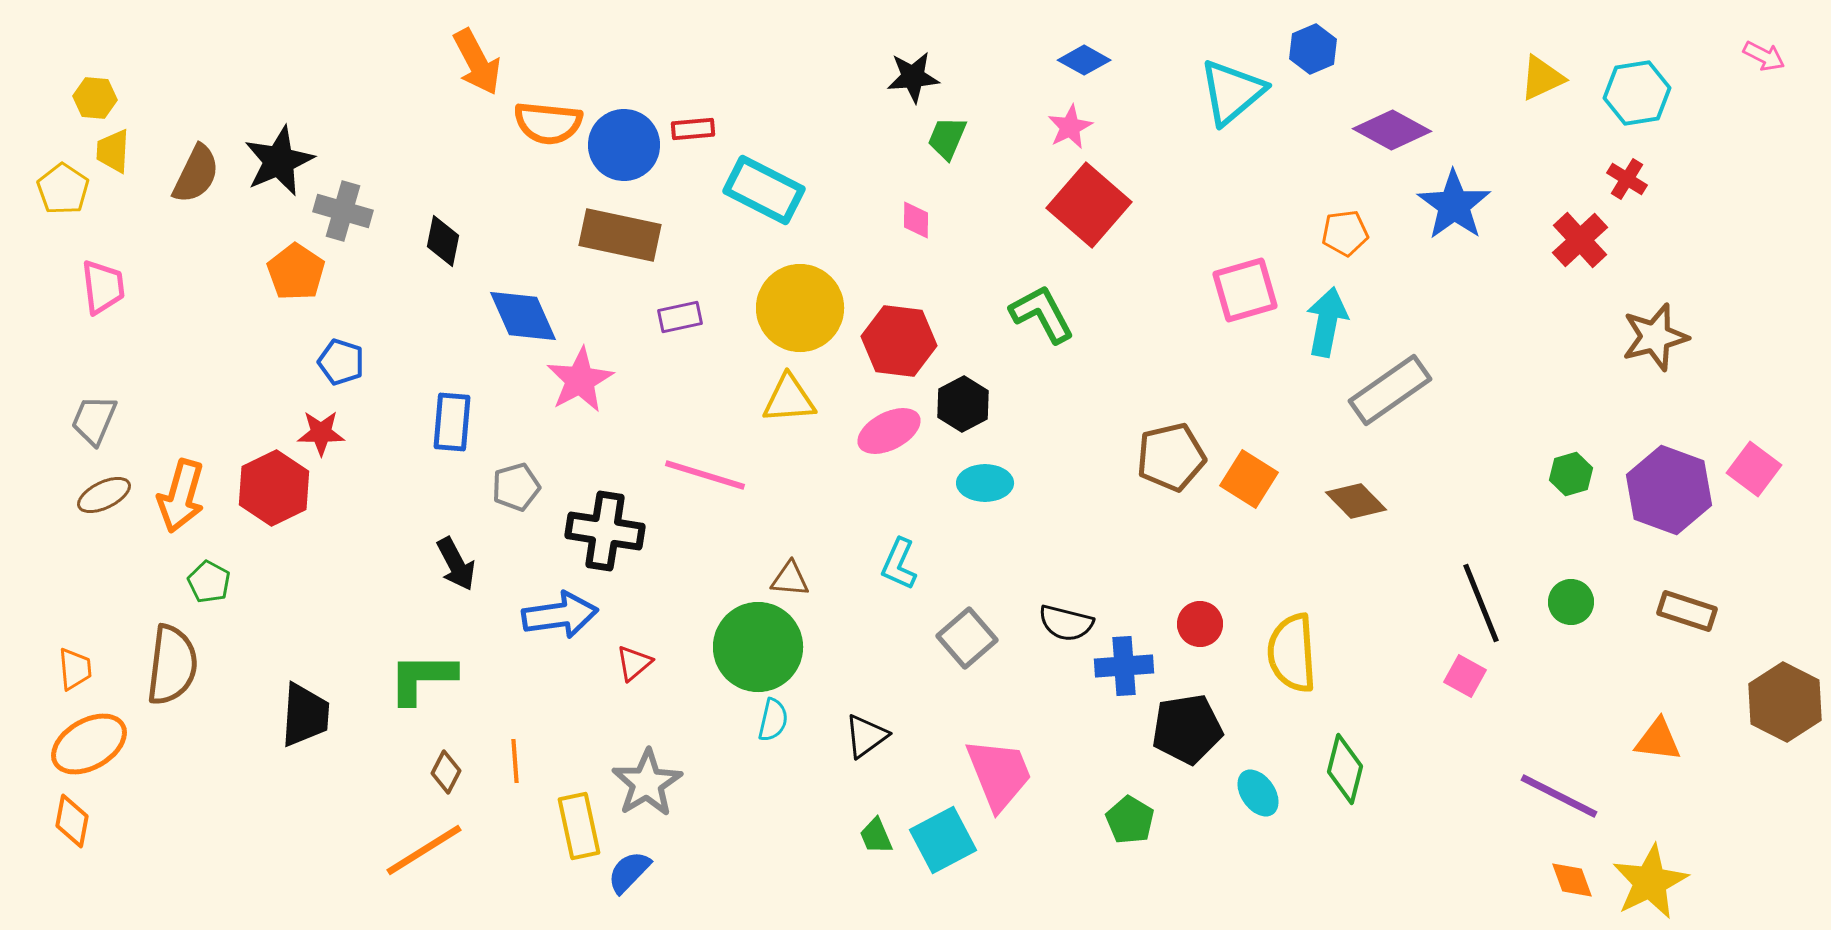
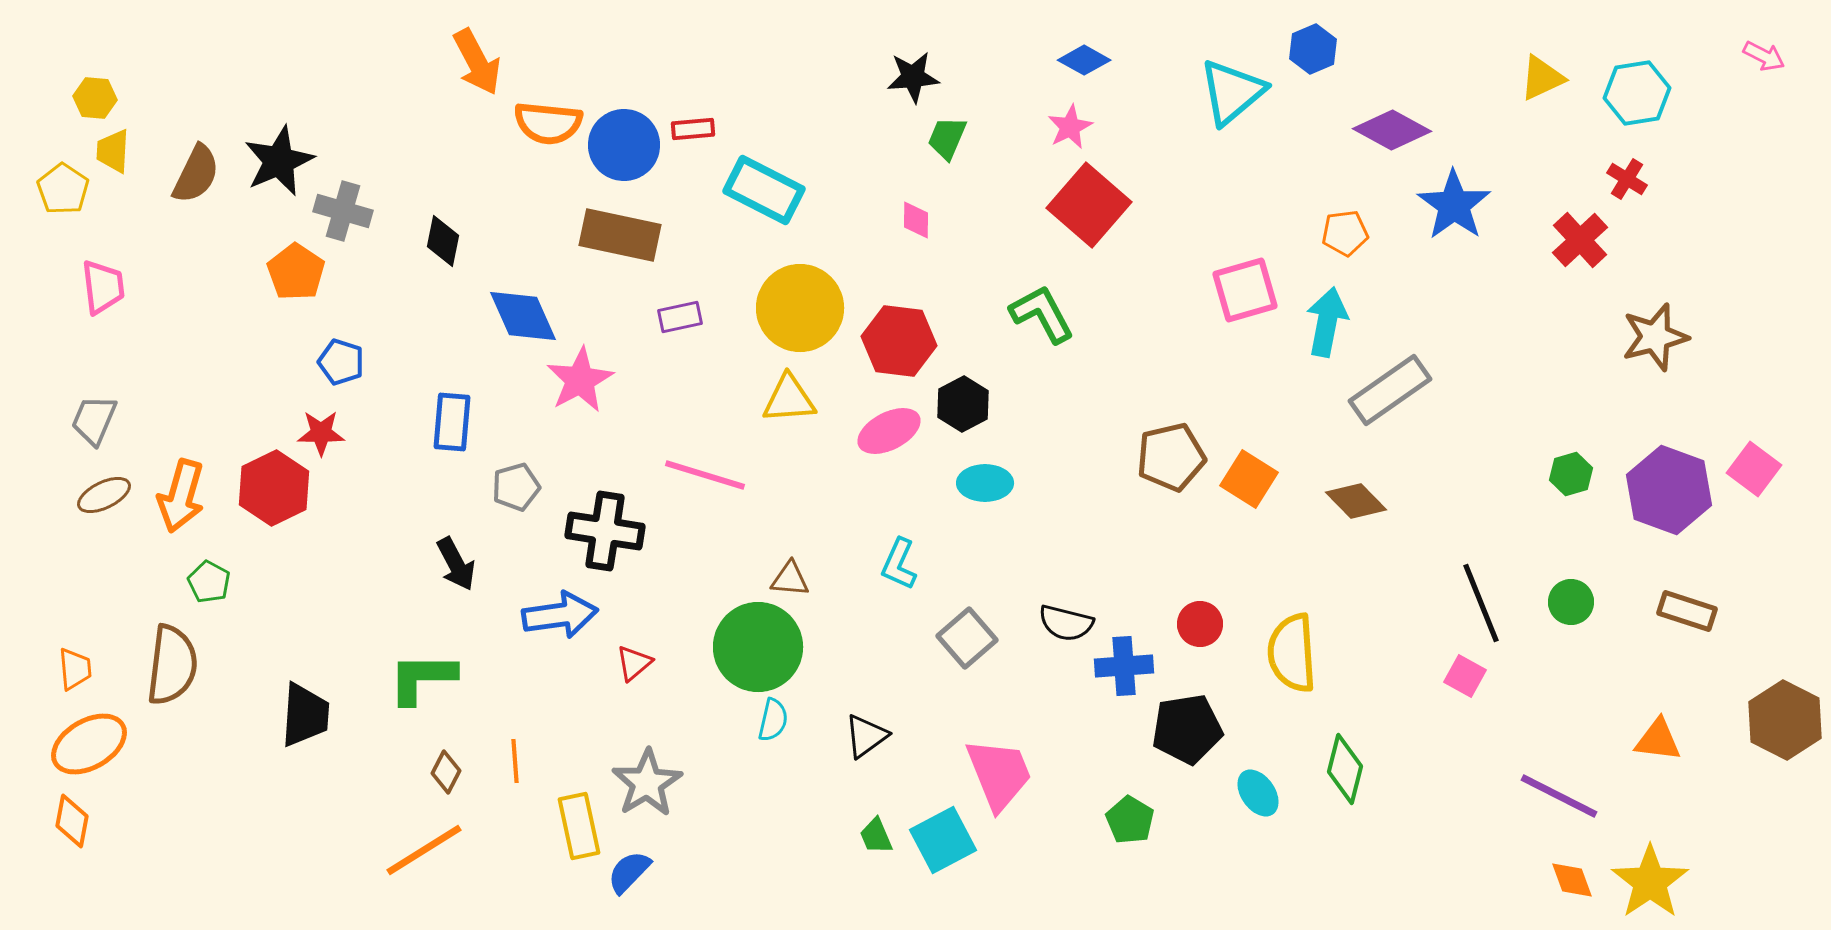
brown hexagon at (1785, 702): moved 18 px down
yellow star at (1650, 882): rotated 8 degrees counterclockwise
